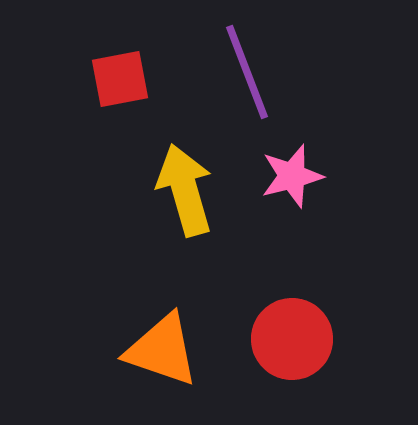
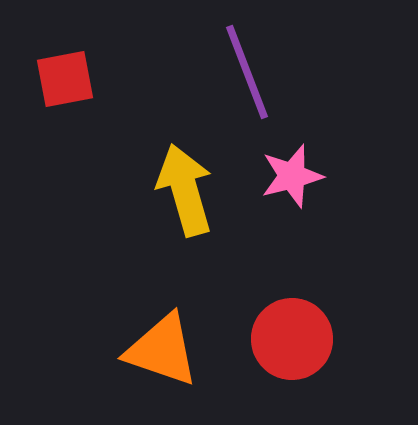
red square: moved 55 px left
